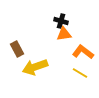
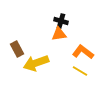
orange triangle: moved 5 px left
yellow arrow: moved 1 px right, 4 px up
yellow line: moved 2 px up
